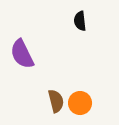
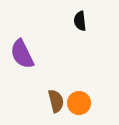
orange circle: moved 1 px left
